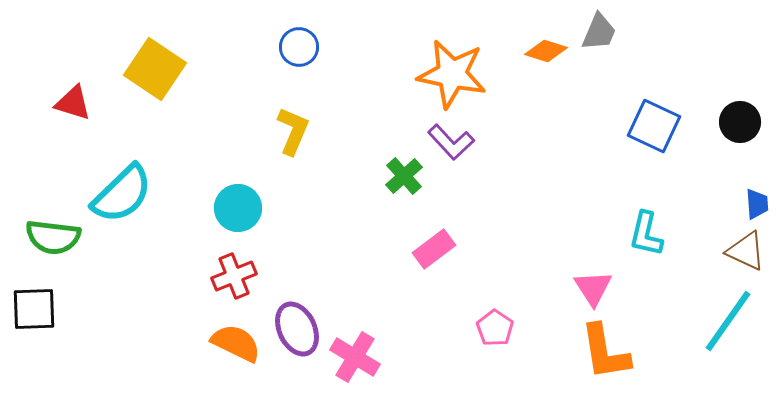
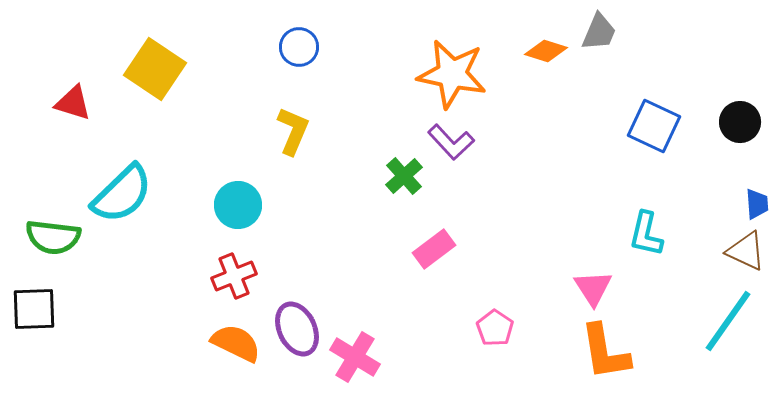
cyan circle: moved 3 px up
